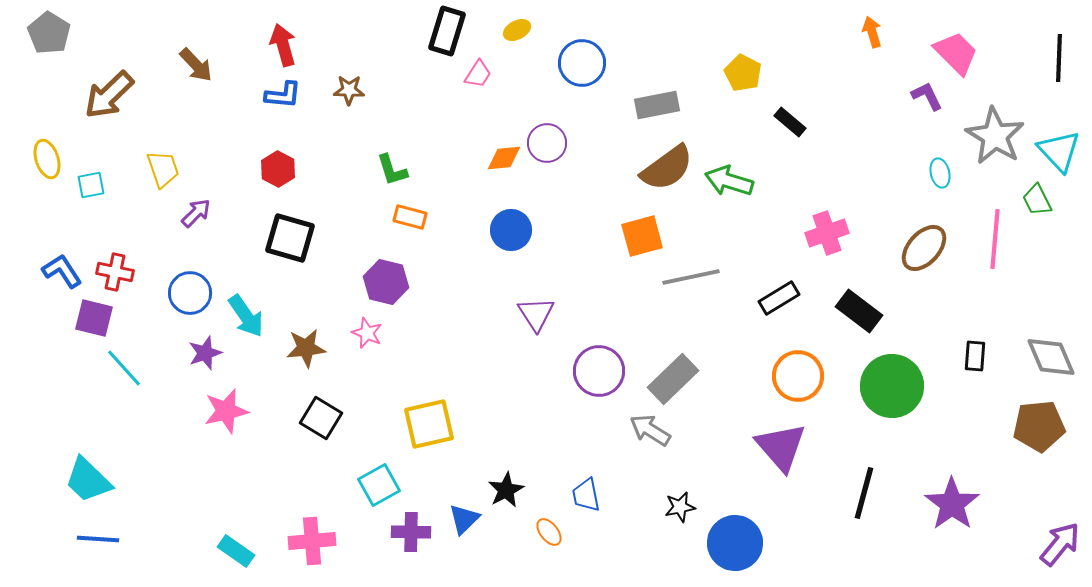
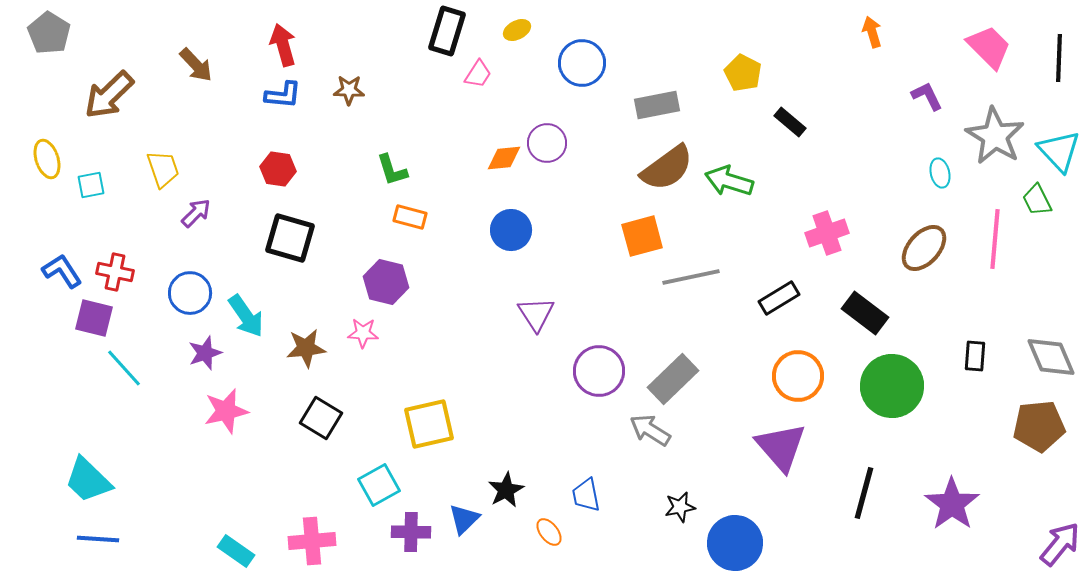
pink trapezoid at (956, 53): moved 33 px right, 6 px up
red hexagon at (278, 169): rotated 20 degrees counterclockwise
black rectangle at (859, 311): moved 6 px right, 2 px down
pink star at (367, 333): moved 4 px left; rotated 20 degrees counterclockwise
